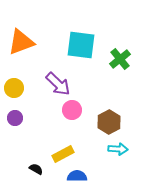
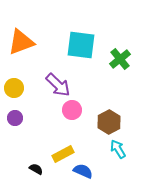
purple arrow: moved 1 px down
cyan arrow: rotated 126 degrees counterclockwise
blue semicircle: moved 6 px right, 5 px up; rotated 24 degrees clockwise
